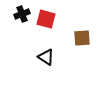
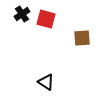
black cross: rotated 14 degrees counterclockwise
black triangle: moved 25 px down
